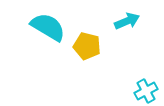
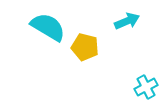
yellow pentagon: moved 2 px left, 1 px down
cyan cross: moved 4 px up
